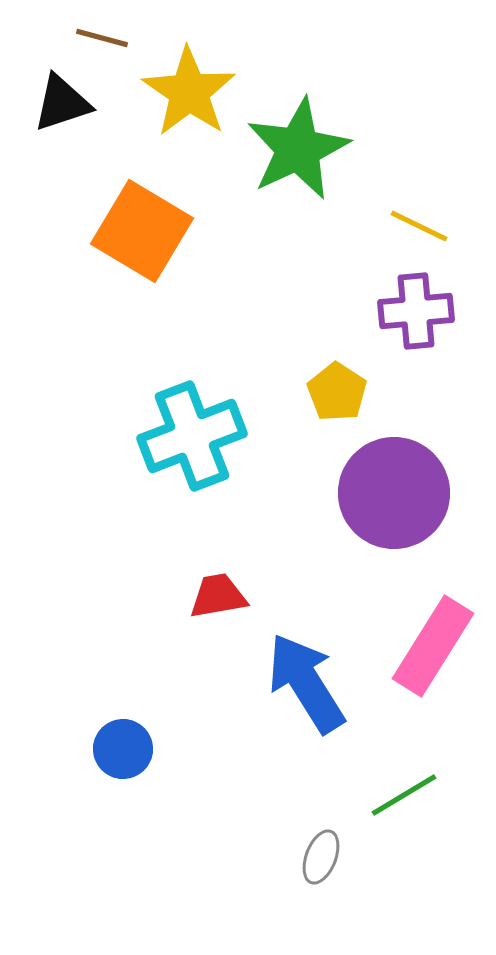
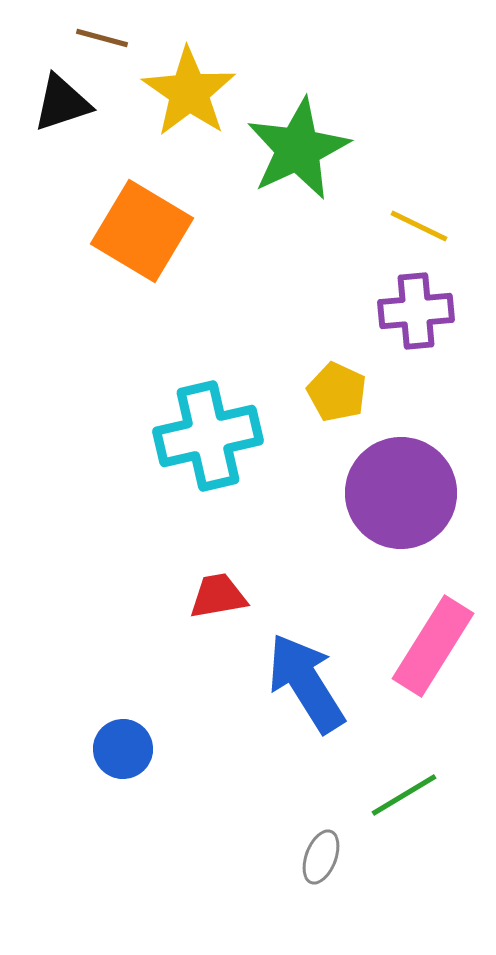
yellow pentagon: rotated 8 degrees counterclockwise
cyan cross: moved 16 px right; rotated 8 degrees clockwise
purple circle: moved 7 px right
